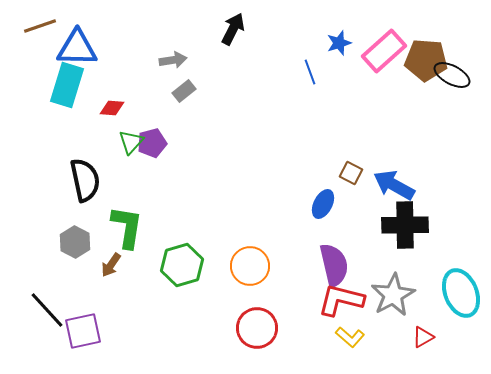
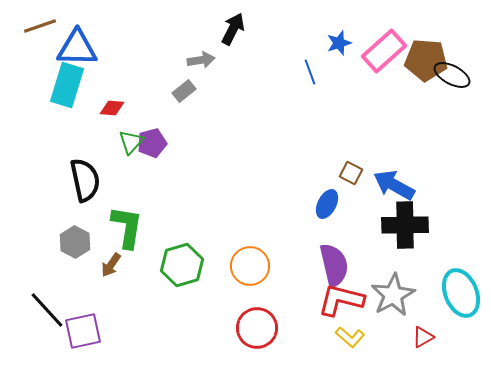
gray arrow: moved 28 px right
blue ellipse: moved 4 px right
